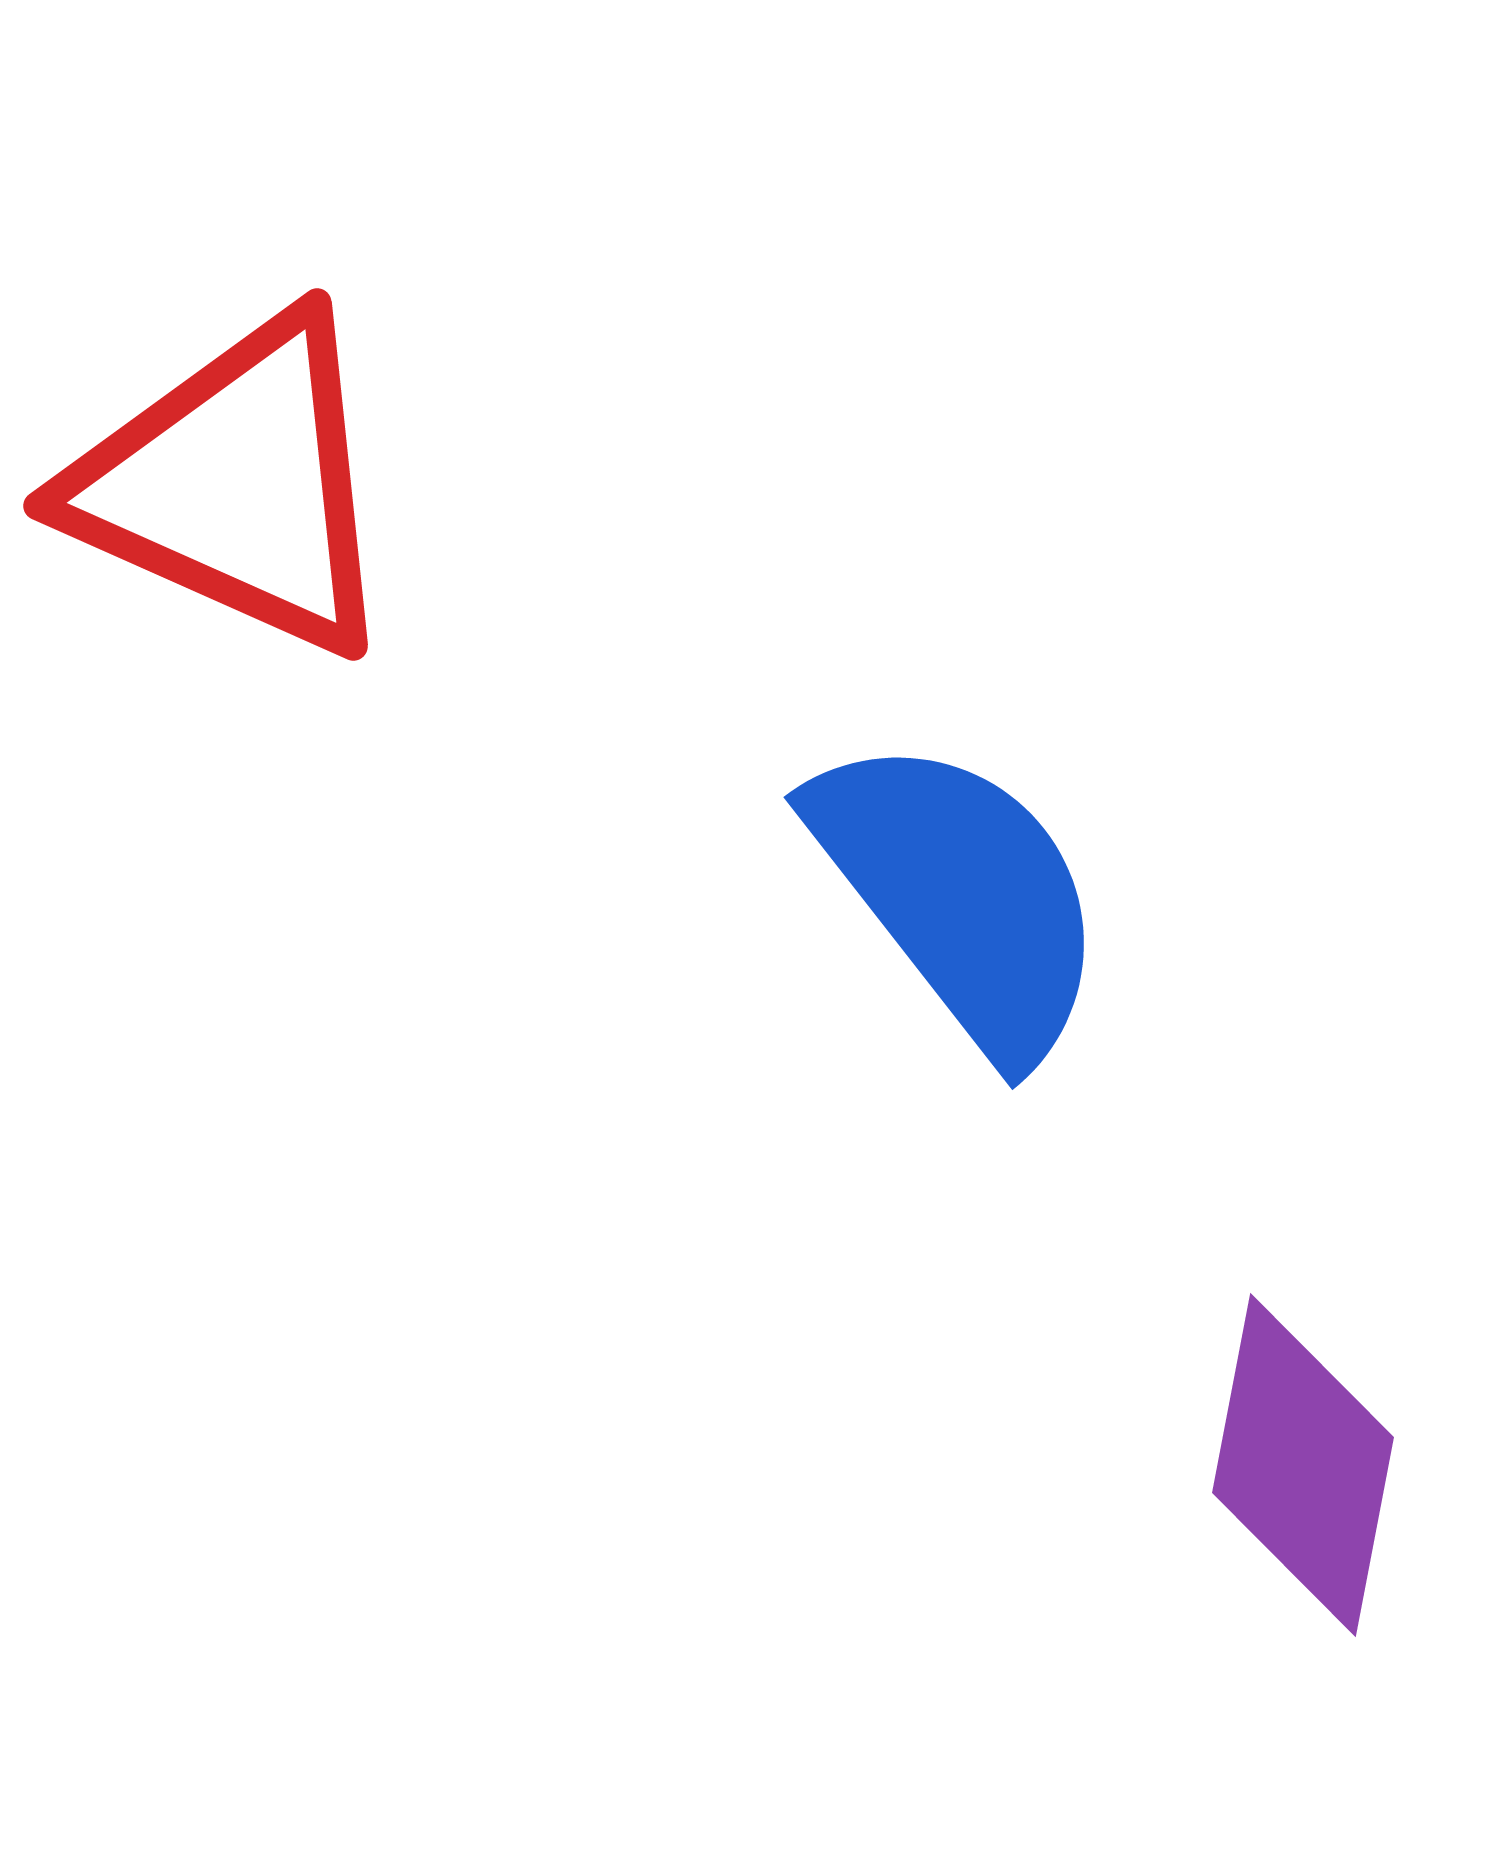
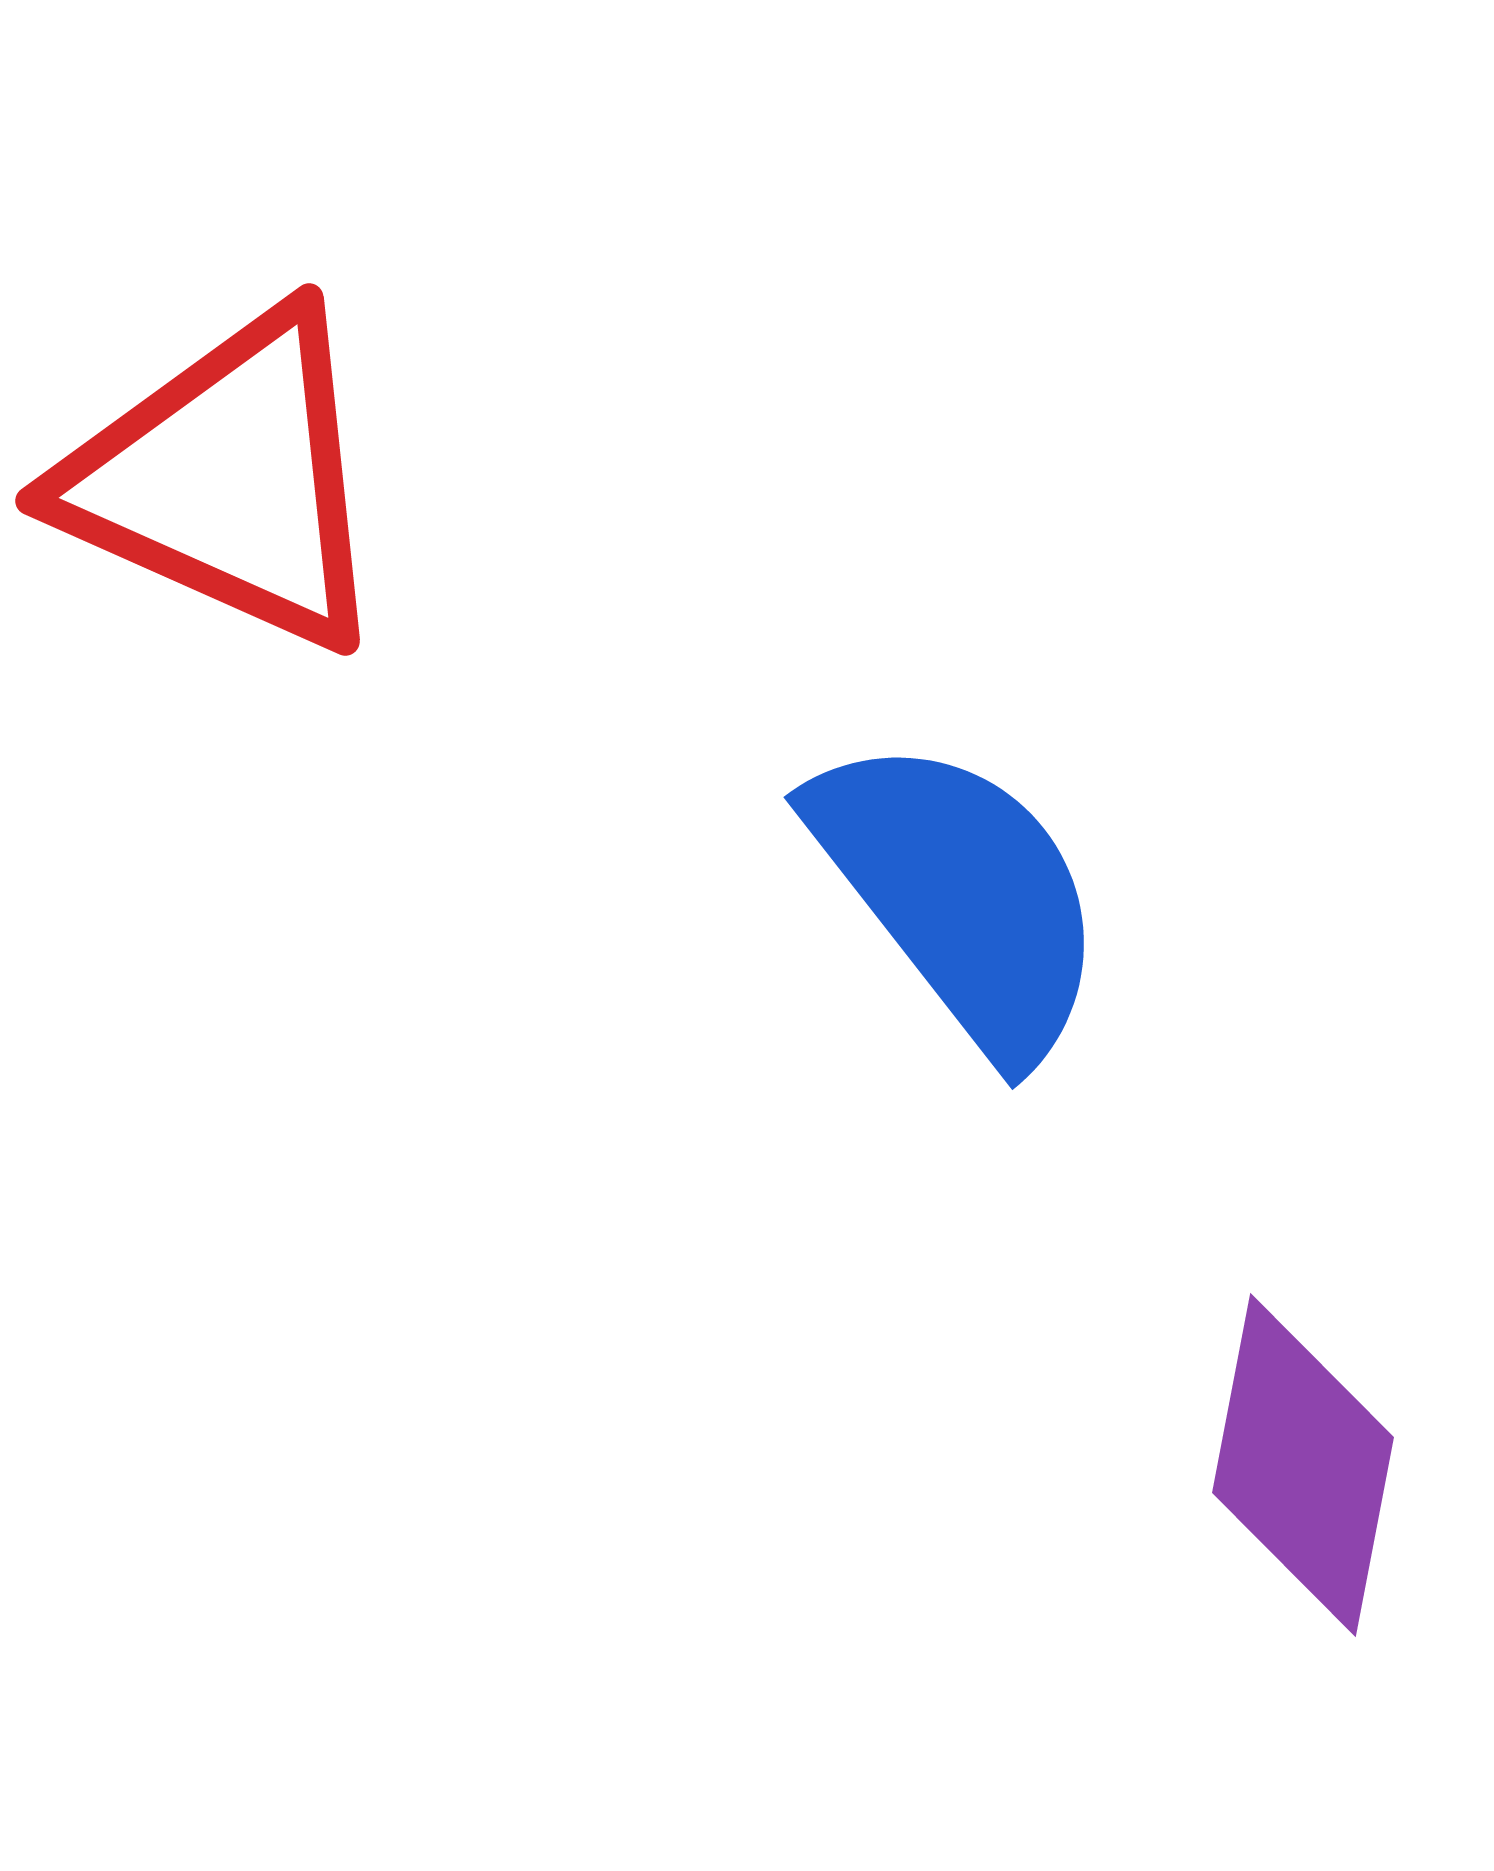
red triangle: moved 8 px left, 5 px up
